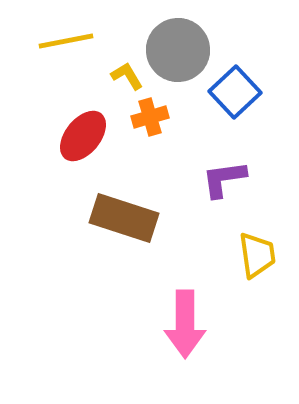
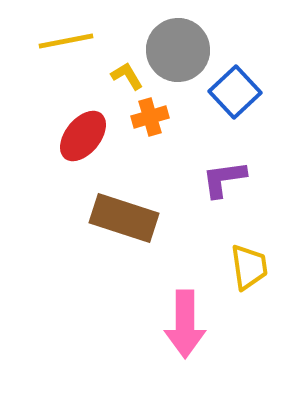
yellow trapezoid: moved 8 px left, 12 px down
